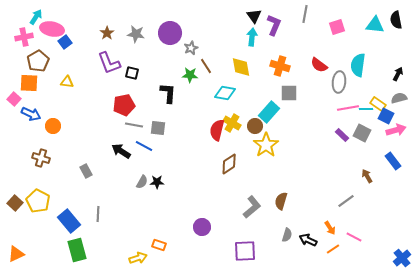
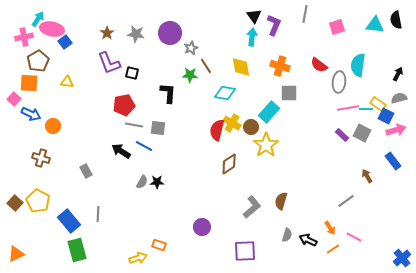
cyan arrow at (36, 17): moved 2 px right, 2 px down
brown circle at (255, 126): moved 4 px left, 1 px down
